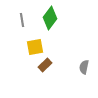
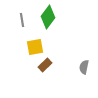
green diamond: moved 2 px left, 1 px up
